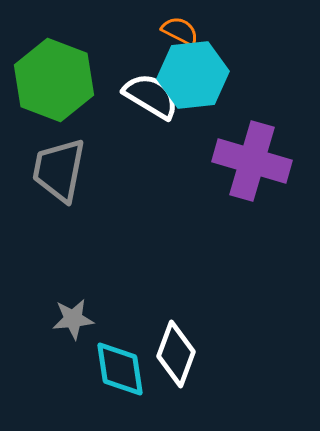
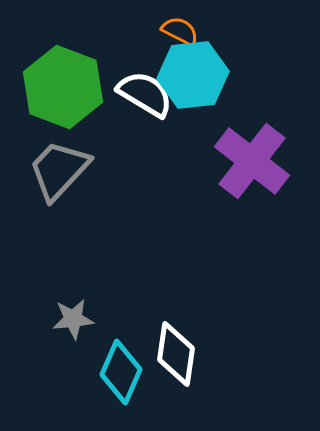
green hexagon: moved 9 px right, 7 px down
white semicircle: moved 6 px left, 2 px up
purple cross: rotated 22 degrees clockwise
gray trapezoid: rotated 32 degrees clockwise
white diamond: rotated 12 degrees counterclockwise
cyan diamond: moved 1 px right, 3 px down; rotated 32 degrees clockwise
